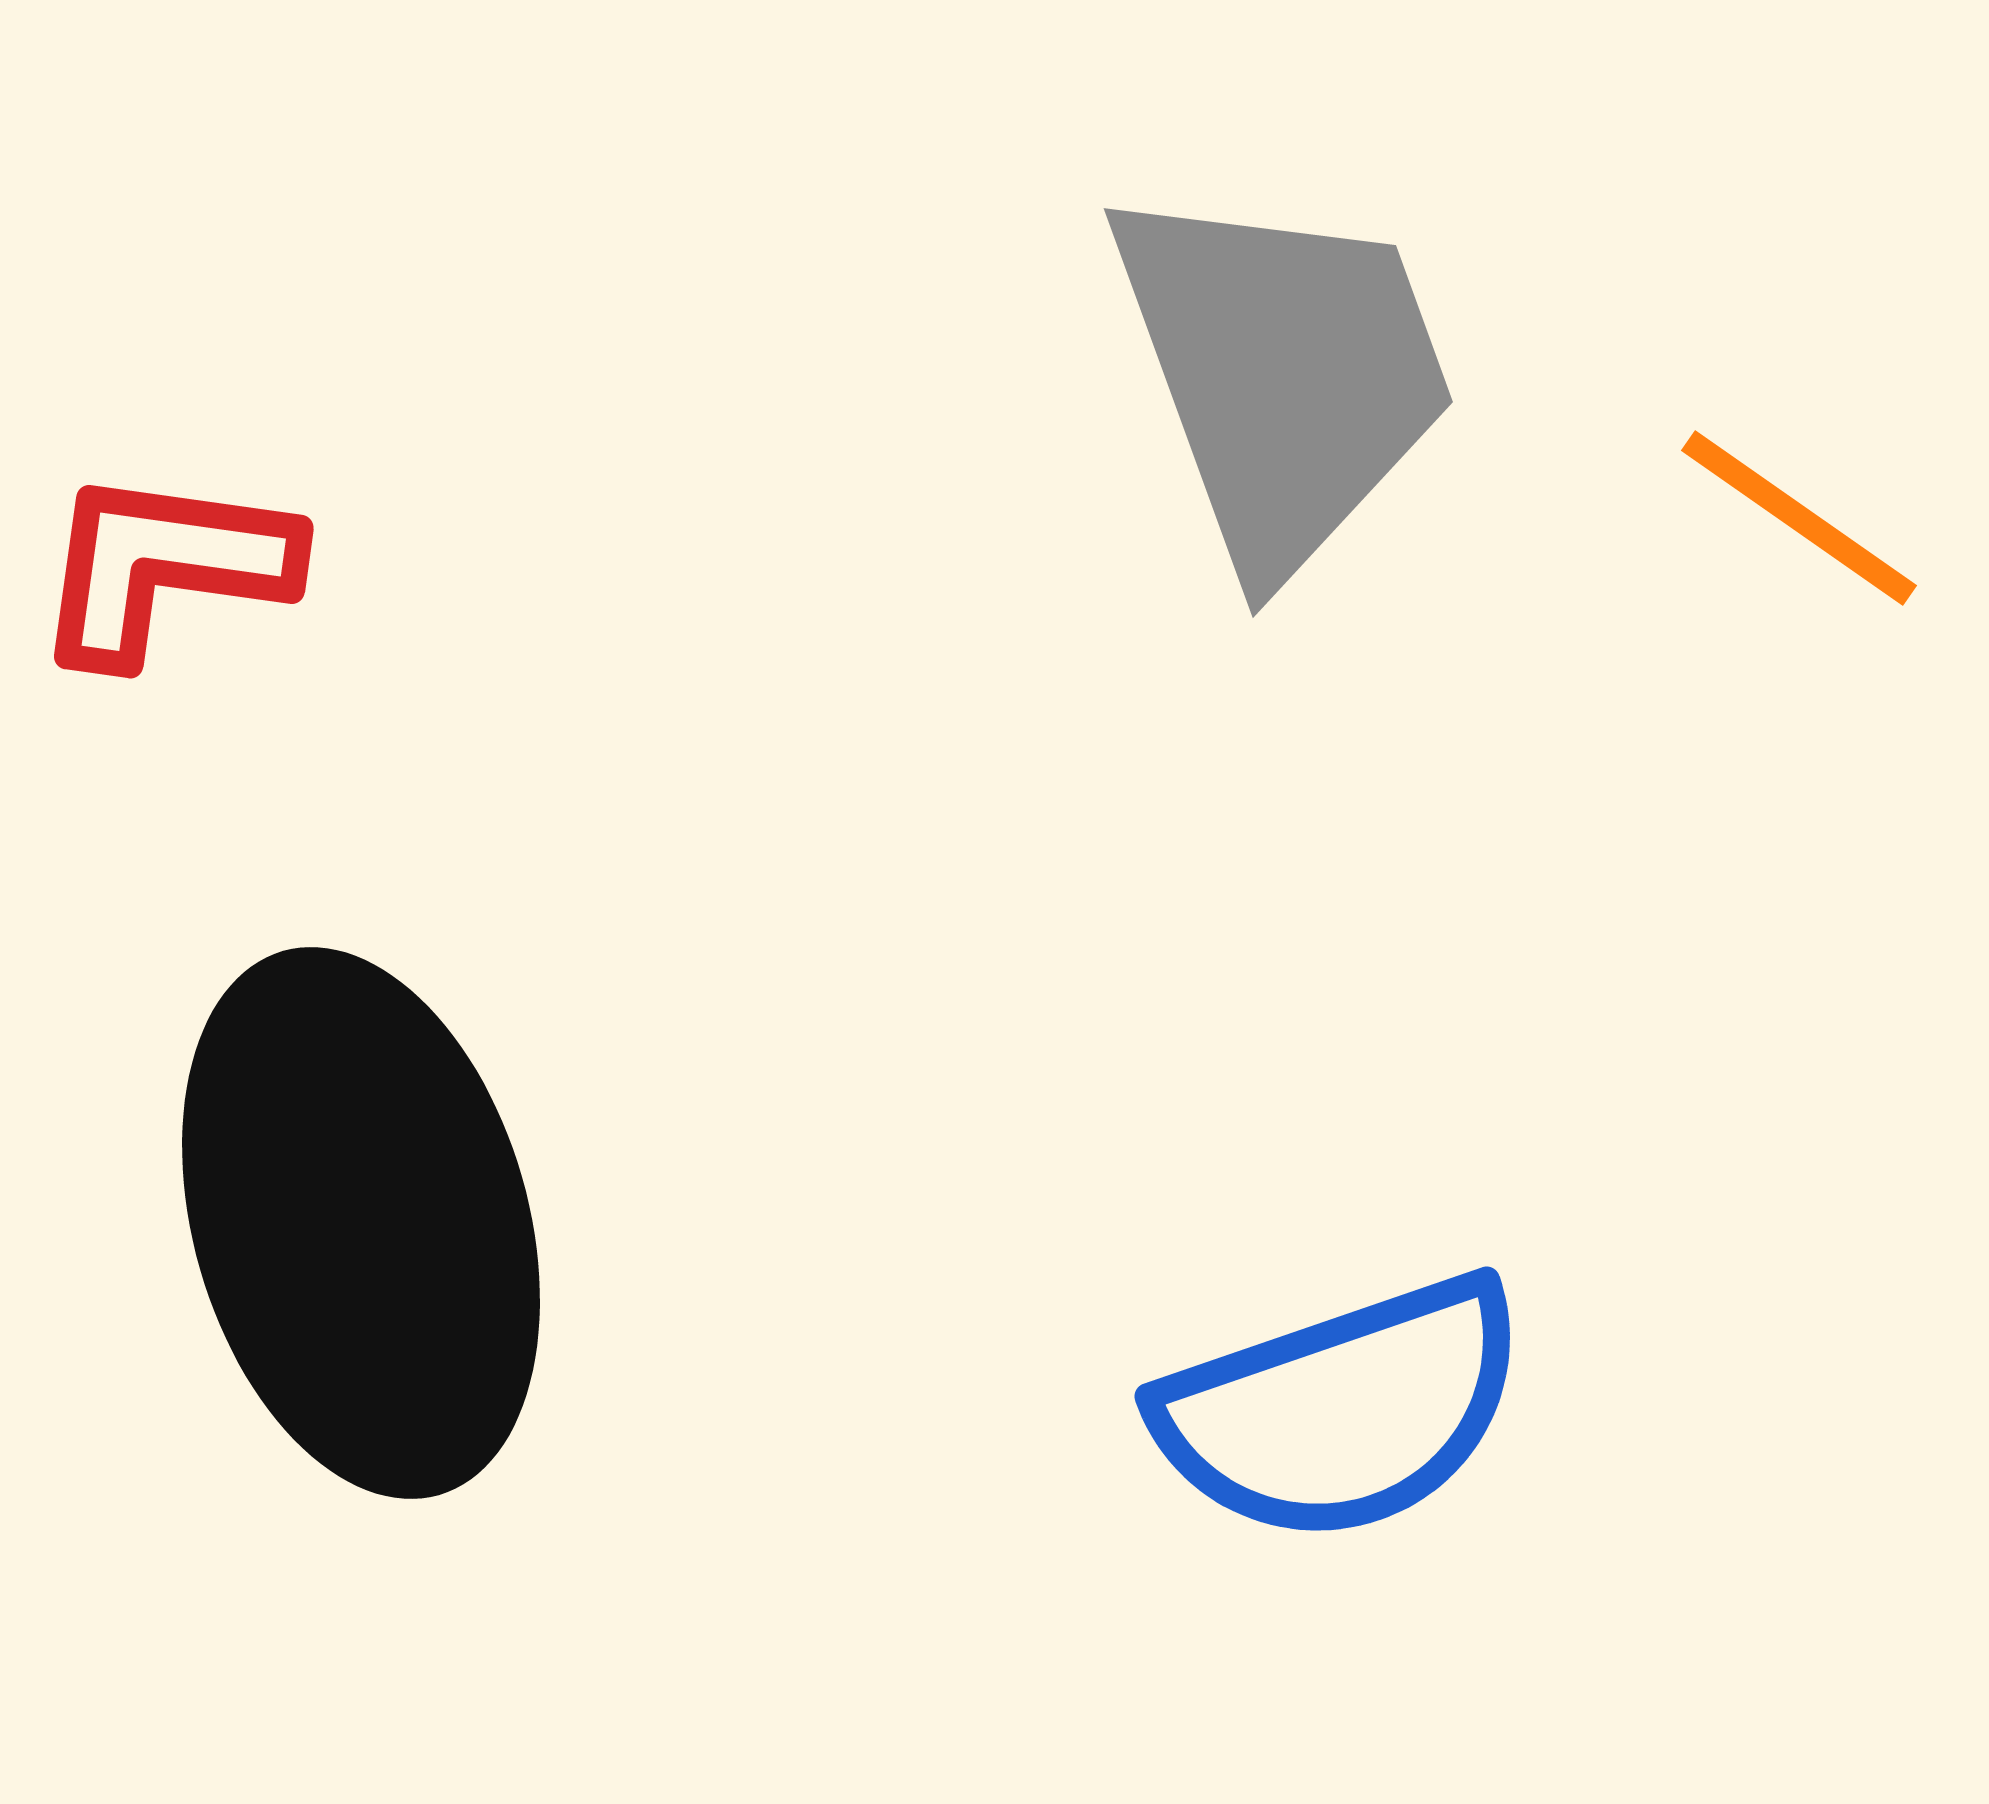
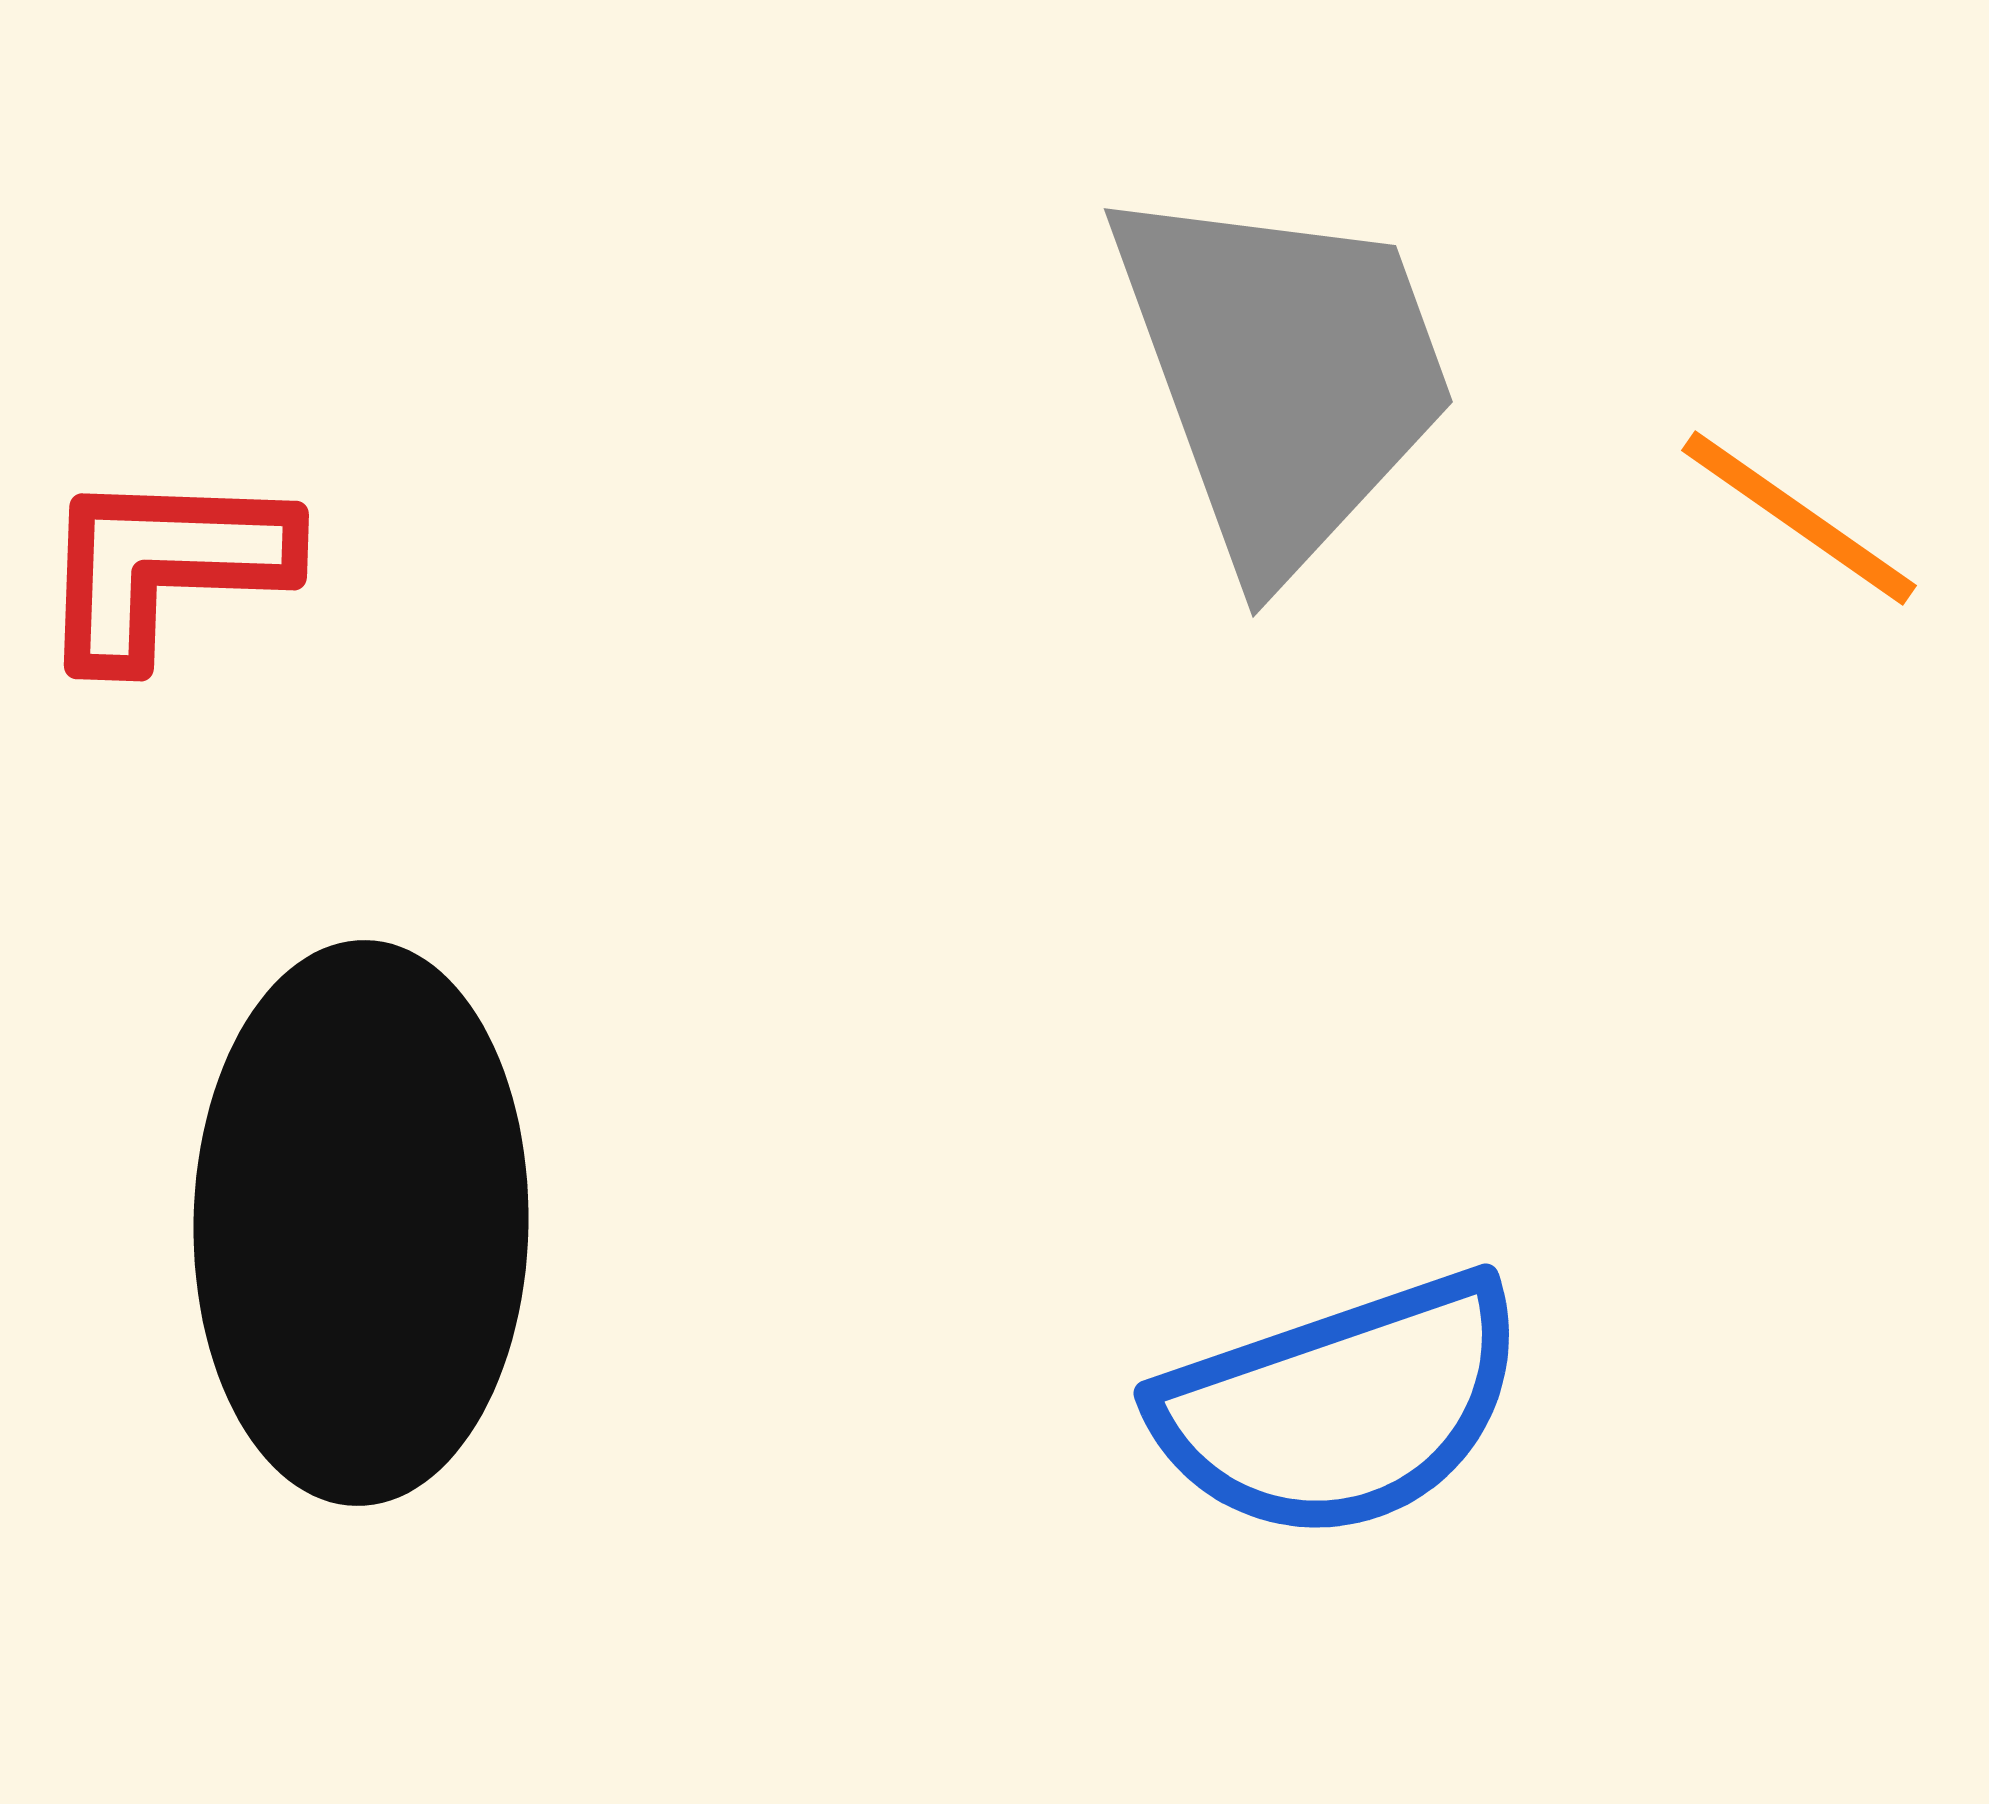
red L-shape: rotated 6 degrees counterclockwise
black ellipse: rotated 17 degrees clockwise
blue semicircle: moved 1 px left, 3 px up
